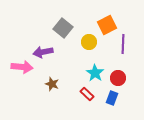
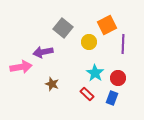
pink arrow: moved 1 px left; rotated 15 degrees counterclockwise
